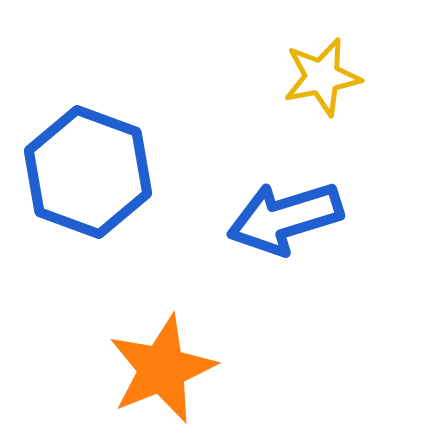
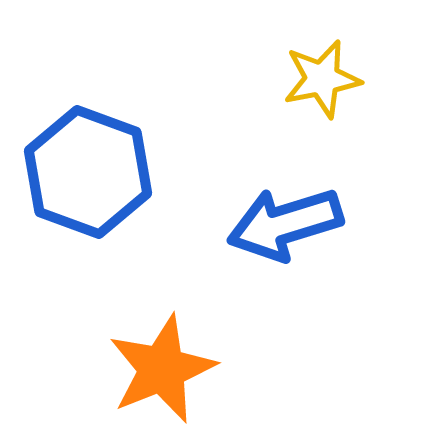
yellow star: moved 2 px down
blue arrow: moved 6 px down
